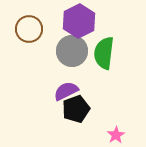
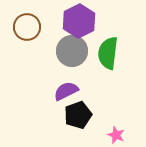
brown circle: moved 2 px left, 2 px up
green semicircle: moved 4 px right
black pentagon: moved 2 px right, 6 px down
pink star: rotated 18 degrees counterclockwise
